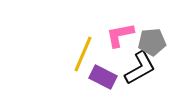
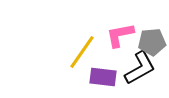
yellow line: moved 1 px left, 2 px up; rotated 12 degrees clockwise
purple rectangle: rotated 20 degrees counterclockwise
